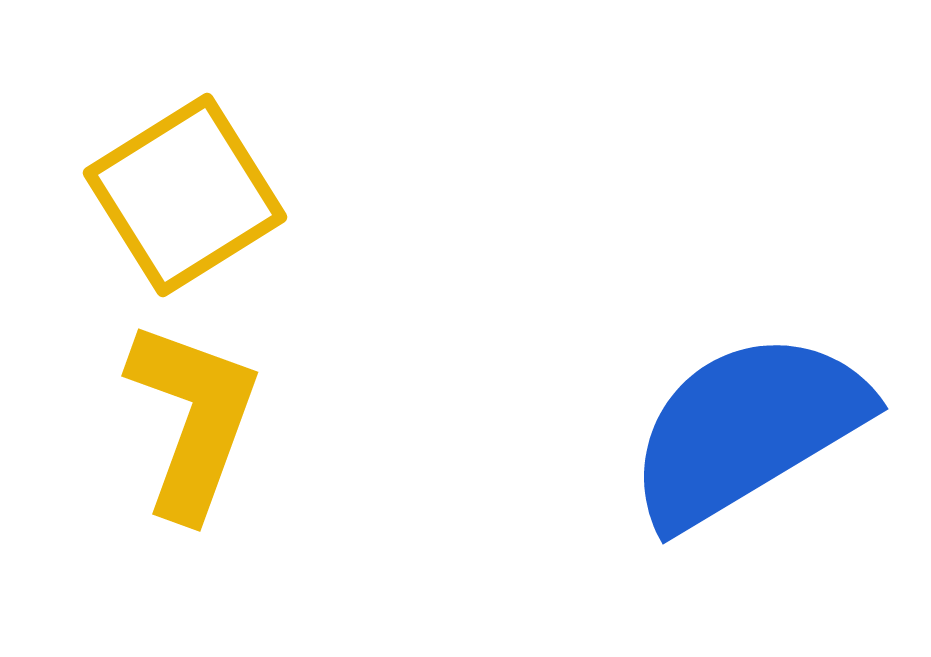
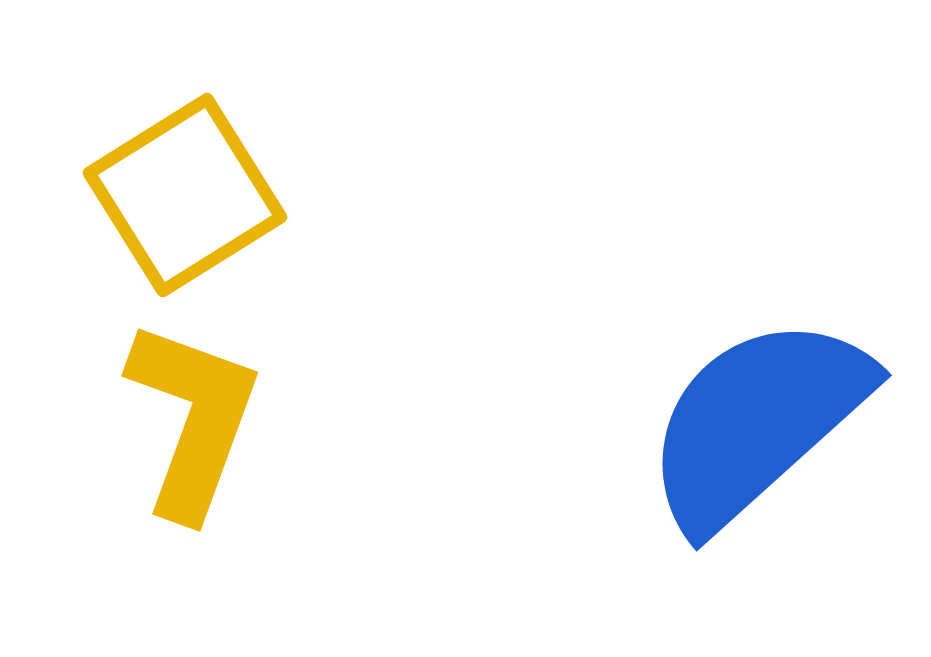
blue semicircle: moved 10 px right, 7 px up; rotated 11 degrees counterclockwise
